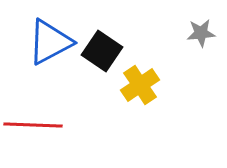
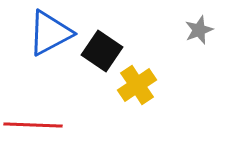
gray star: moved 2 px left, 3 px up; rotated 16 degrees counterclockwise
blue triangle: moved 9 px up
yellow cross: moved 3 px left
